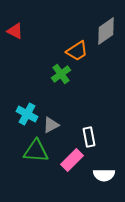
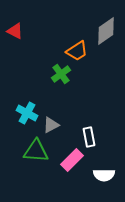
cyan cross: moved 1 px up
